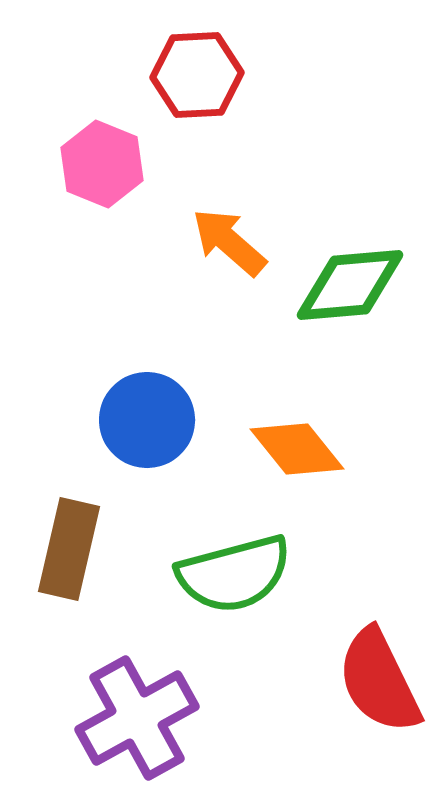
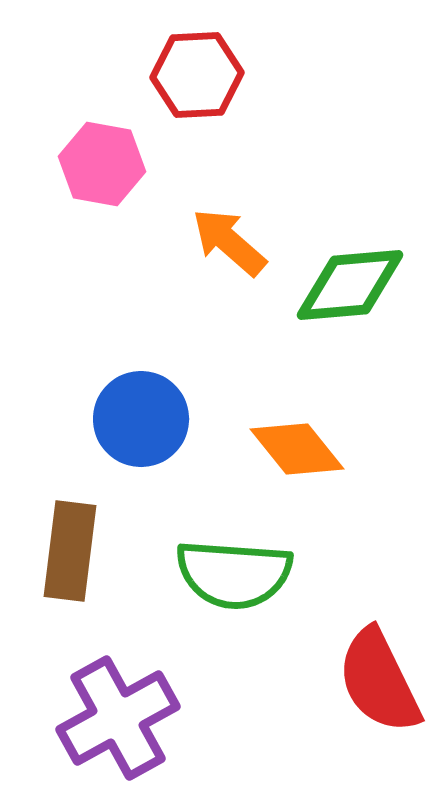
pink hexagon: rotated 12 degrees counterclockwise
blue circle: moved 6 px left, 1 px up
brown rectangle: moved 1 px right, 2 px down; rotated 6 degrees counterclockwise
green semicircle: rotated 19 degrees clockwise
purple cross: moved 19 px left
